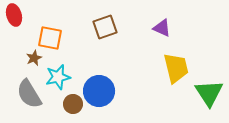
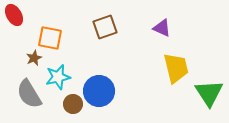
red ellipse: rotated 15 degrees counterclockwise
